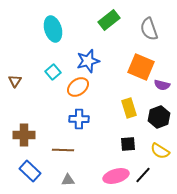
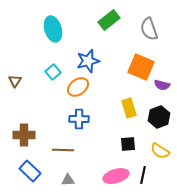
black line: rotated 30 degrees counterclockwise
